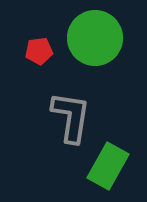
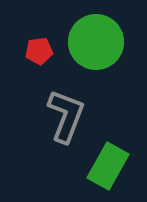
green circle: moved 1 px right, 4 px down
gray L-shape: moved 5 px left, 1 px up; rotated 12 degrees clockwise
